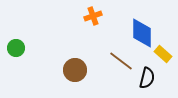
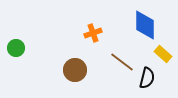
orange cross: moved 17 px down
blue diamond: moved 3 px right, 8 px up
brown line: moved 1 px right, 1 px down
